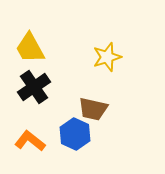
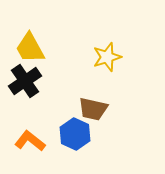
black cross: moved 9 px left, 6 px up
